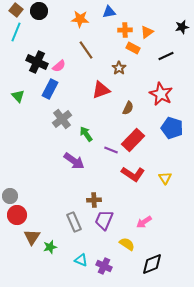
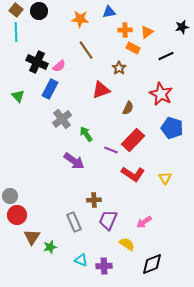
cyan line: rotated 24 degrees counterclockwise
purple trapezoid: moved 4 px right
purple cross: rotated 28 degrees counterclockwise
